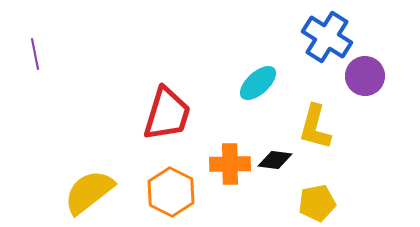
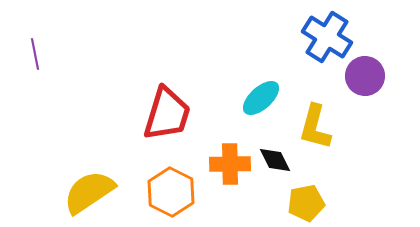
cyan ellipse: moved 3 px right, 15 px down
black diamond: rotated 56 degrees clockwise
yellow semicircle: rotated 4 degrees clockwise
yellow pentagon: moved 11 px left
